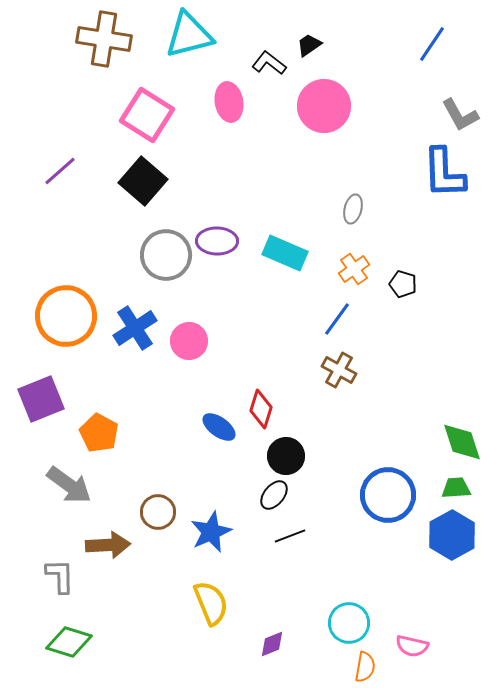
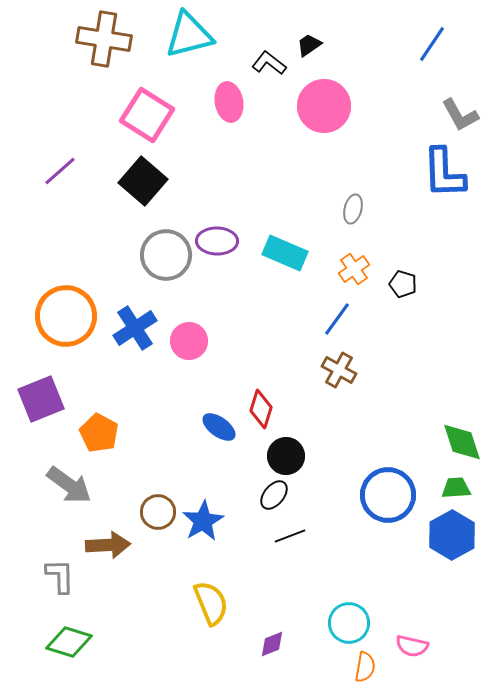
blue star at (211, 532): moved 8 px left, 11 px up; rotated 6 degrees counterclockwise
